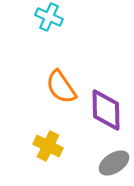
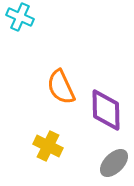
cyan cross: moved 29 px left
orange semicircle: rotated 9 degrees clockwise
gray ellipse: rotated 12 degrees counterclockwise
